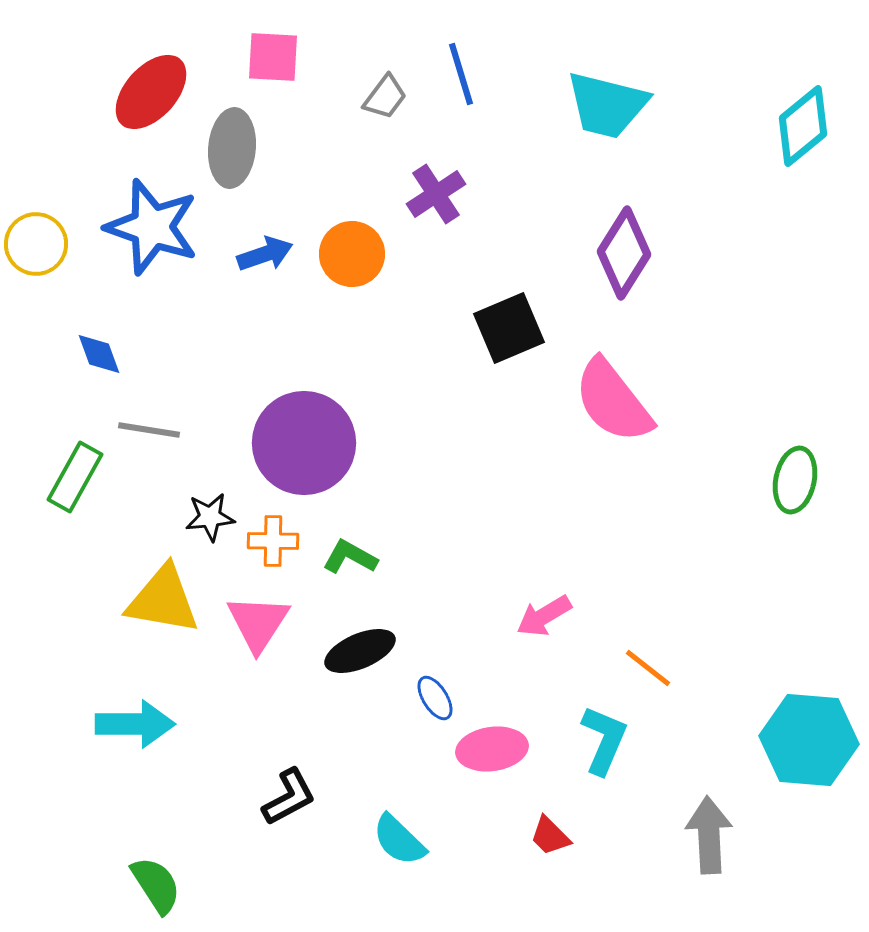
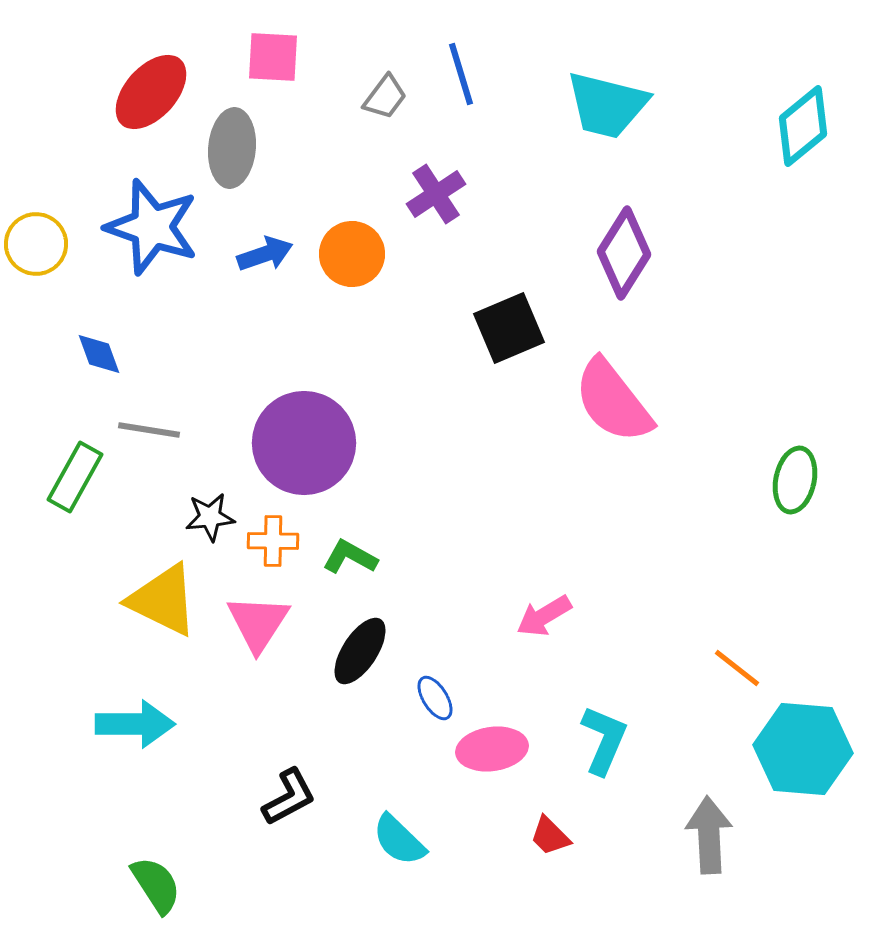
yellow triangle: rotated 16 degrees clockwise
black ellipse: rotated 34 degrees counterclockwise
orange line: moved 89 px right
cyan hexagon: moved 6 px left, 9 px down
